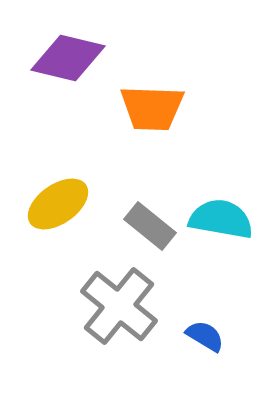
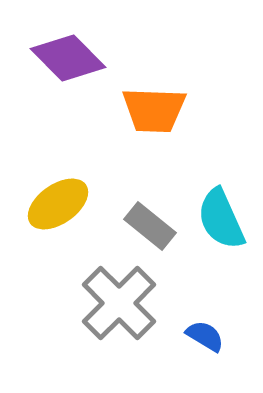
purple diamond: rotated 32 degrees clockwise
orange trapezoid: moved 2 px right, 2 px down
cyan semicircle: rotated 124 degrees counterclockwise
gray cross: moved 3 px up; rotated 6 degrees clockwise
